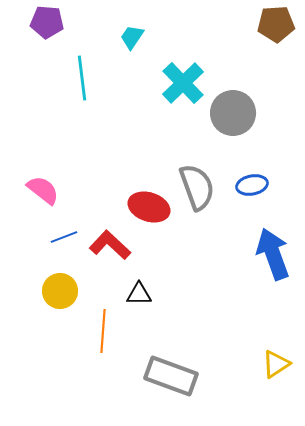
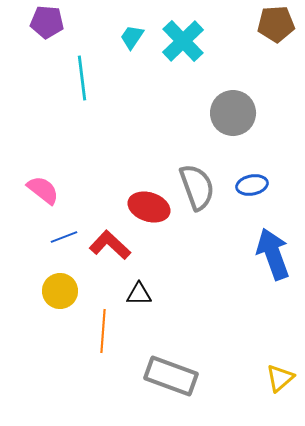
cyan cross: moved 42 px up
yellow triangle: moved 4 px right, 14 px down; rotated 8 degrees counterclockwise
